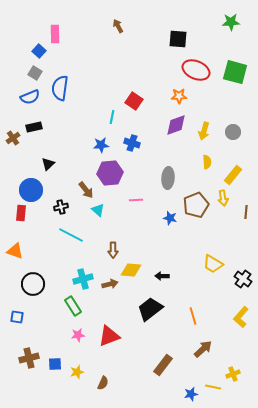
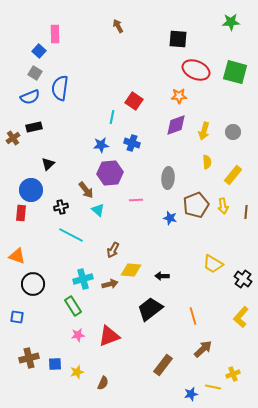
yellow arrow at (223, 198): moved 8 px down
brown arrow at (113, 250): rotated 28 degrees clockwise
orange triangle at (15, 251): moved 2 px right, 5 px down
